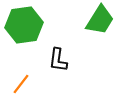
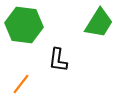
green trapezoid: moved 1 px left, 3 px down
green hexagon: rotated 15 degrees clockwise
